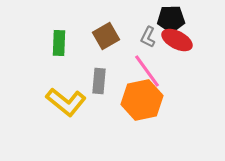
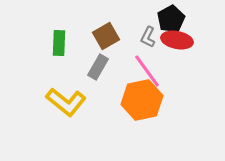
black pentagon: rotated 28 degrees counterclockwise
red ellipse: rotated 16 degrees counterclockwise
gray rectangle: moved 1 px left, 14 px up; rotated 25 degrees clockwise
